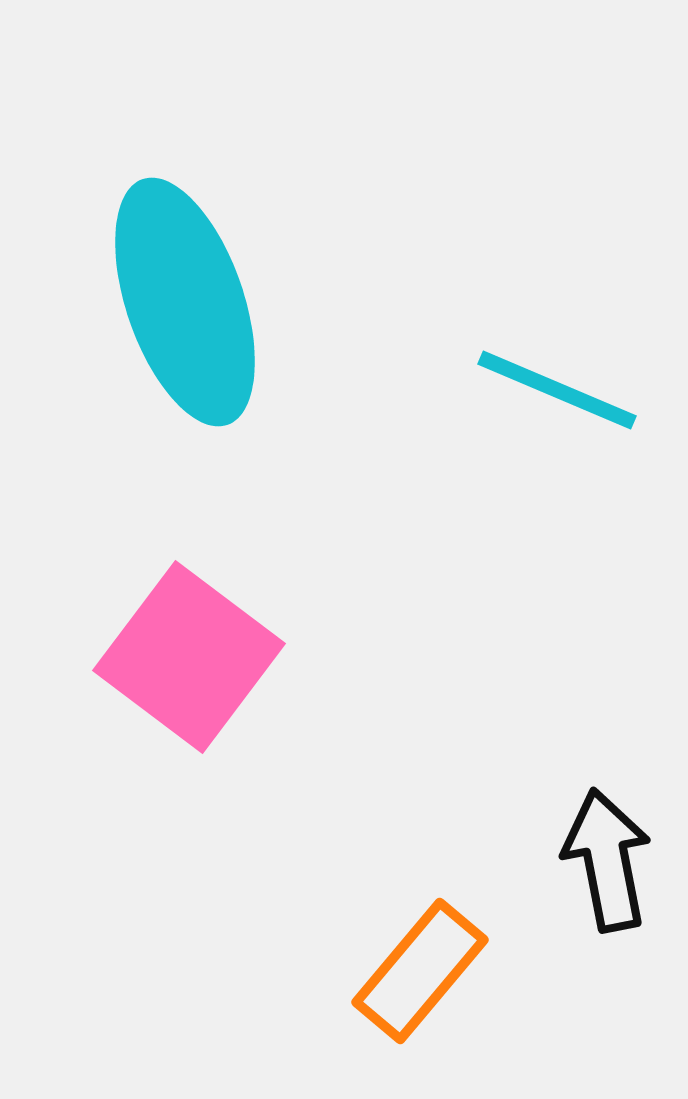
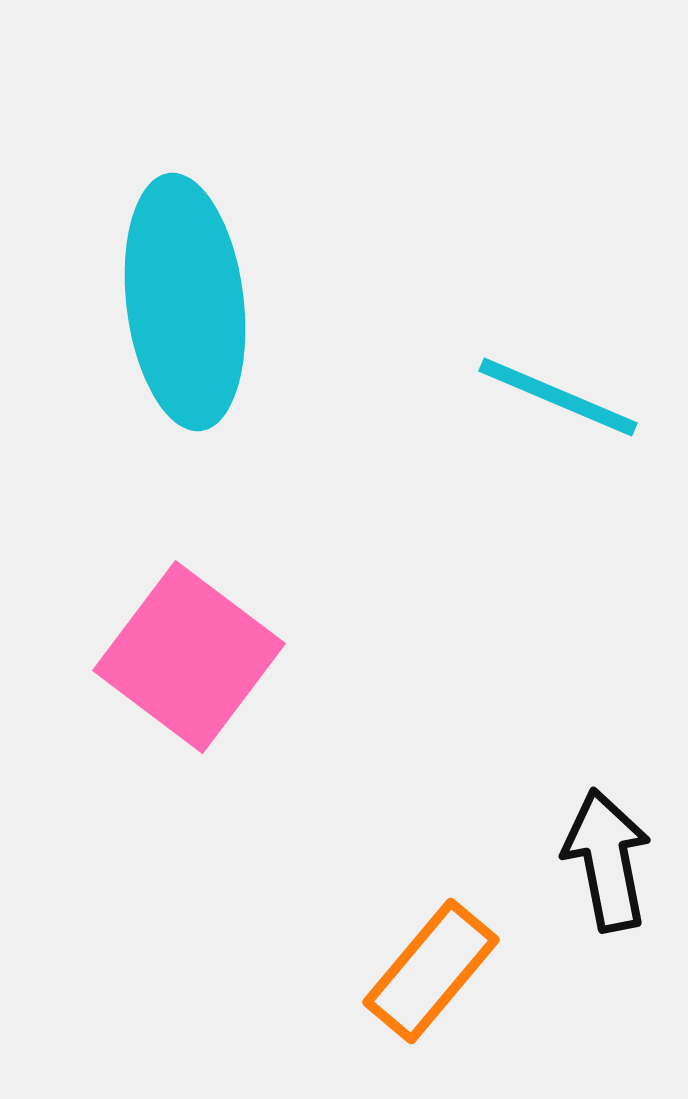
cyan ellipse: rotated 12 degrees clockwise
cyan line: moved 1 px right, 7 px down
orange rectangle: moved 11 px right
